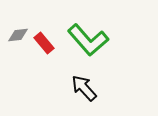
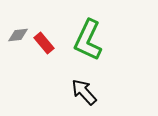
green L-shape: rotated 66 degrees clockwise
black arrow: moved 4 px down
